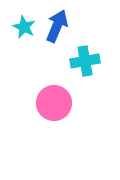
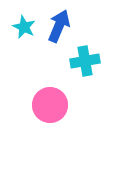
blue arrow: moved 2 px right
pink circle: moved 4 px left, 2 px down
